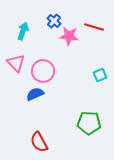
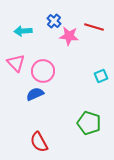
cyan arrow: rotated 114 degrees counterclockwise
cyan square: moved 1 px right, 1 px down
green pentagon: rotated 15 degrees clockwise
